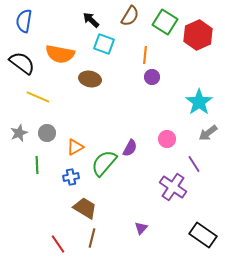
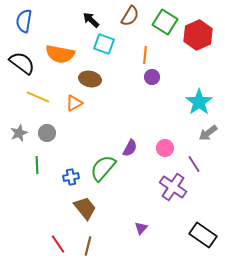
pink circle: moved 2 px left, 9 px down
orange triangle: moved 1 px left, 44 px up
green semicircle: moved 1 px left, 5 px down
brown trapezoid: rotated 20 degrees clockwise
brown line: moved 4 px left, 8 px down
